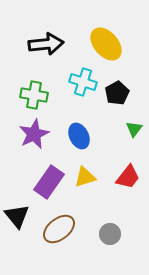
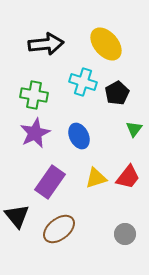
purple star: moved 1 px right, 1 px up
yellow triangle: moved 11 px right, 1 px down
purple rectangle: moved 1 px right
gray circle: moved 15 px right
